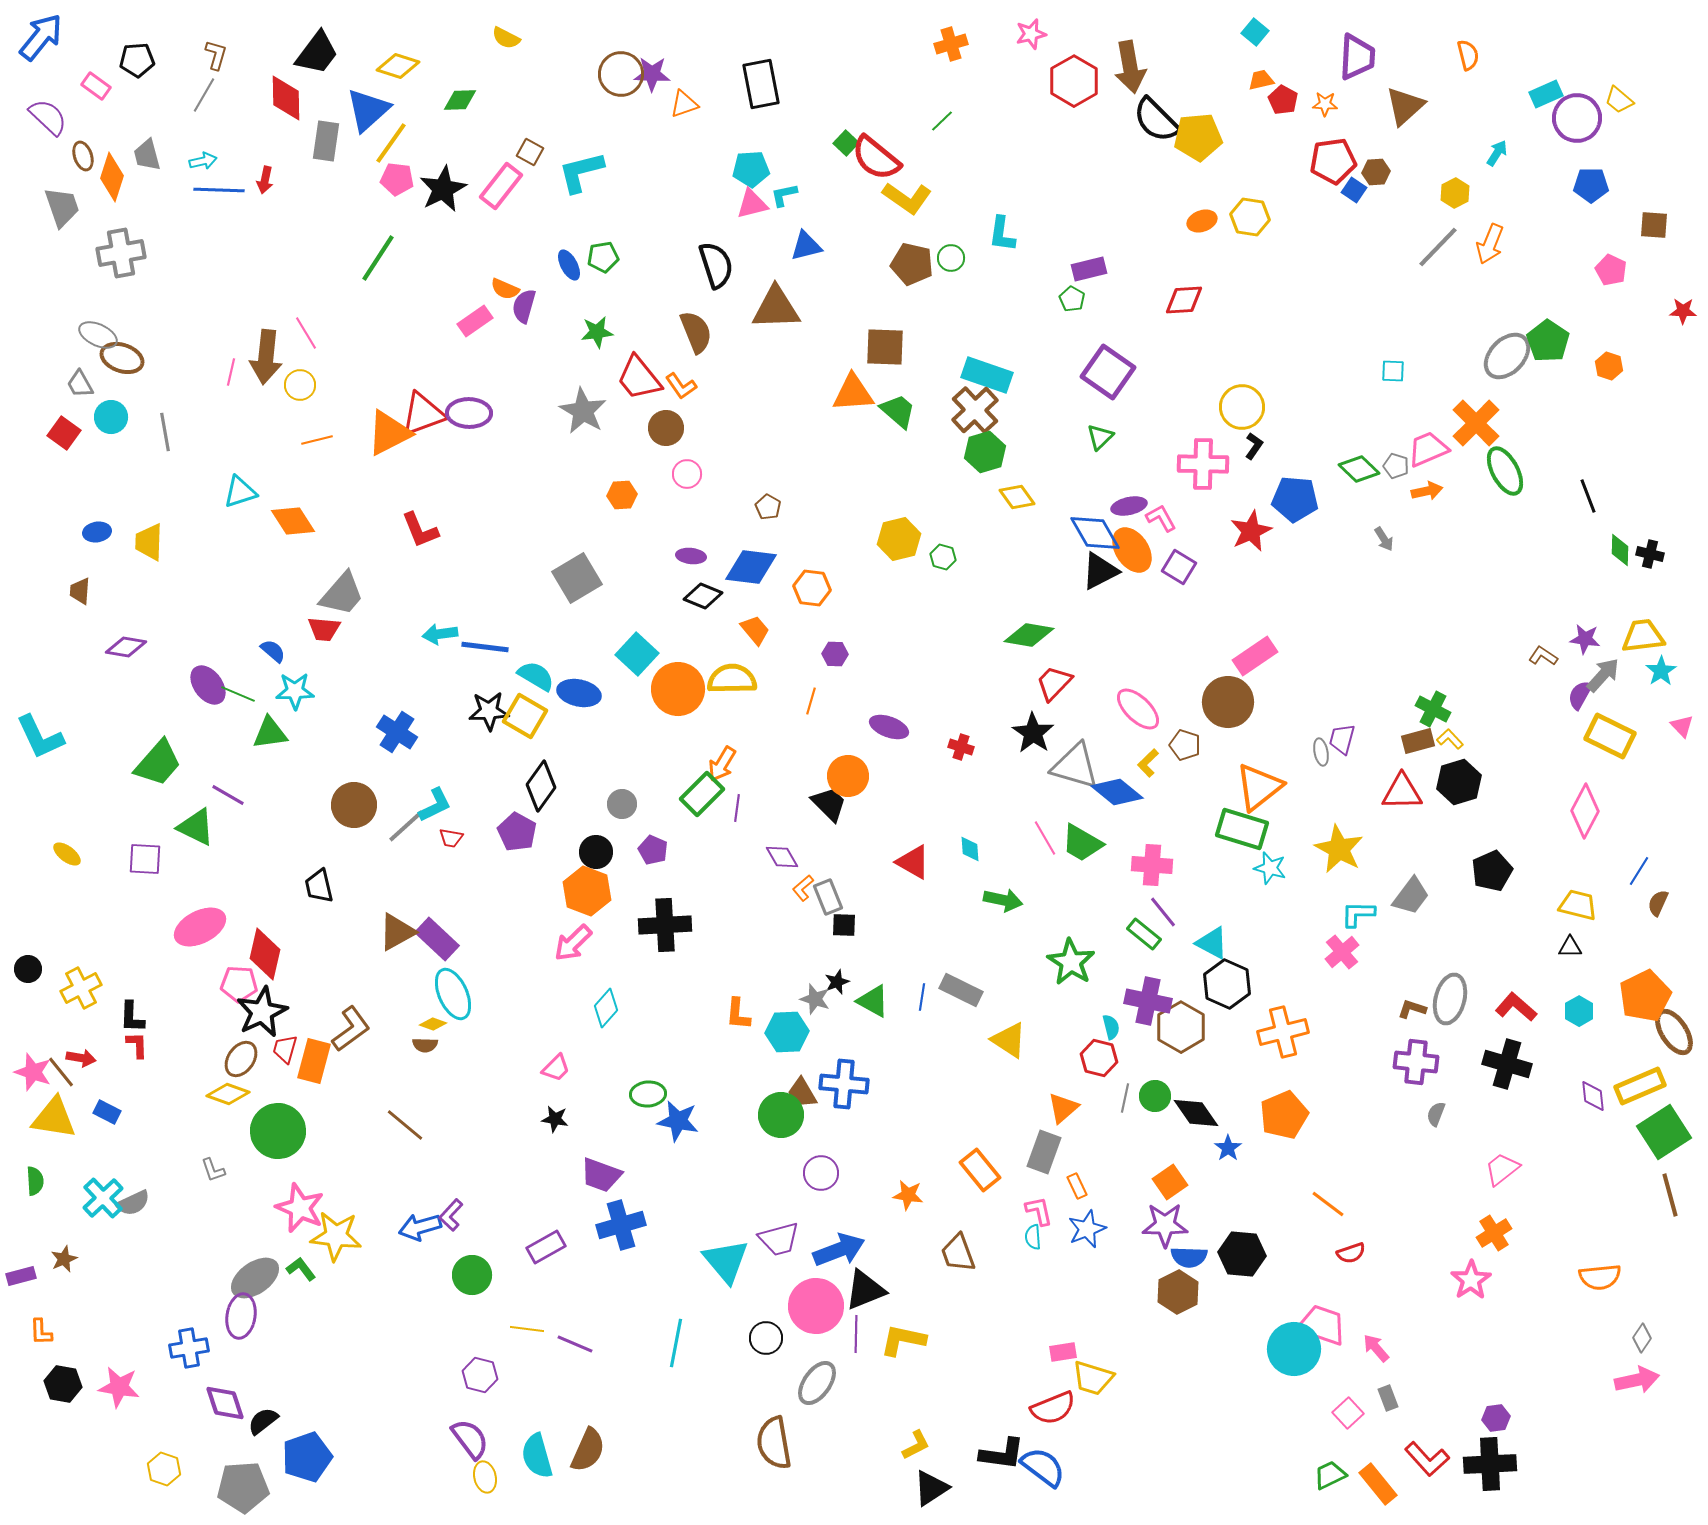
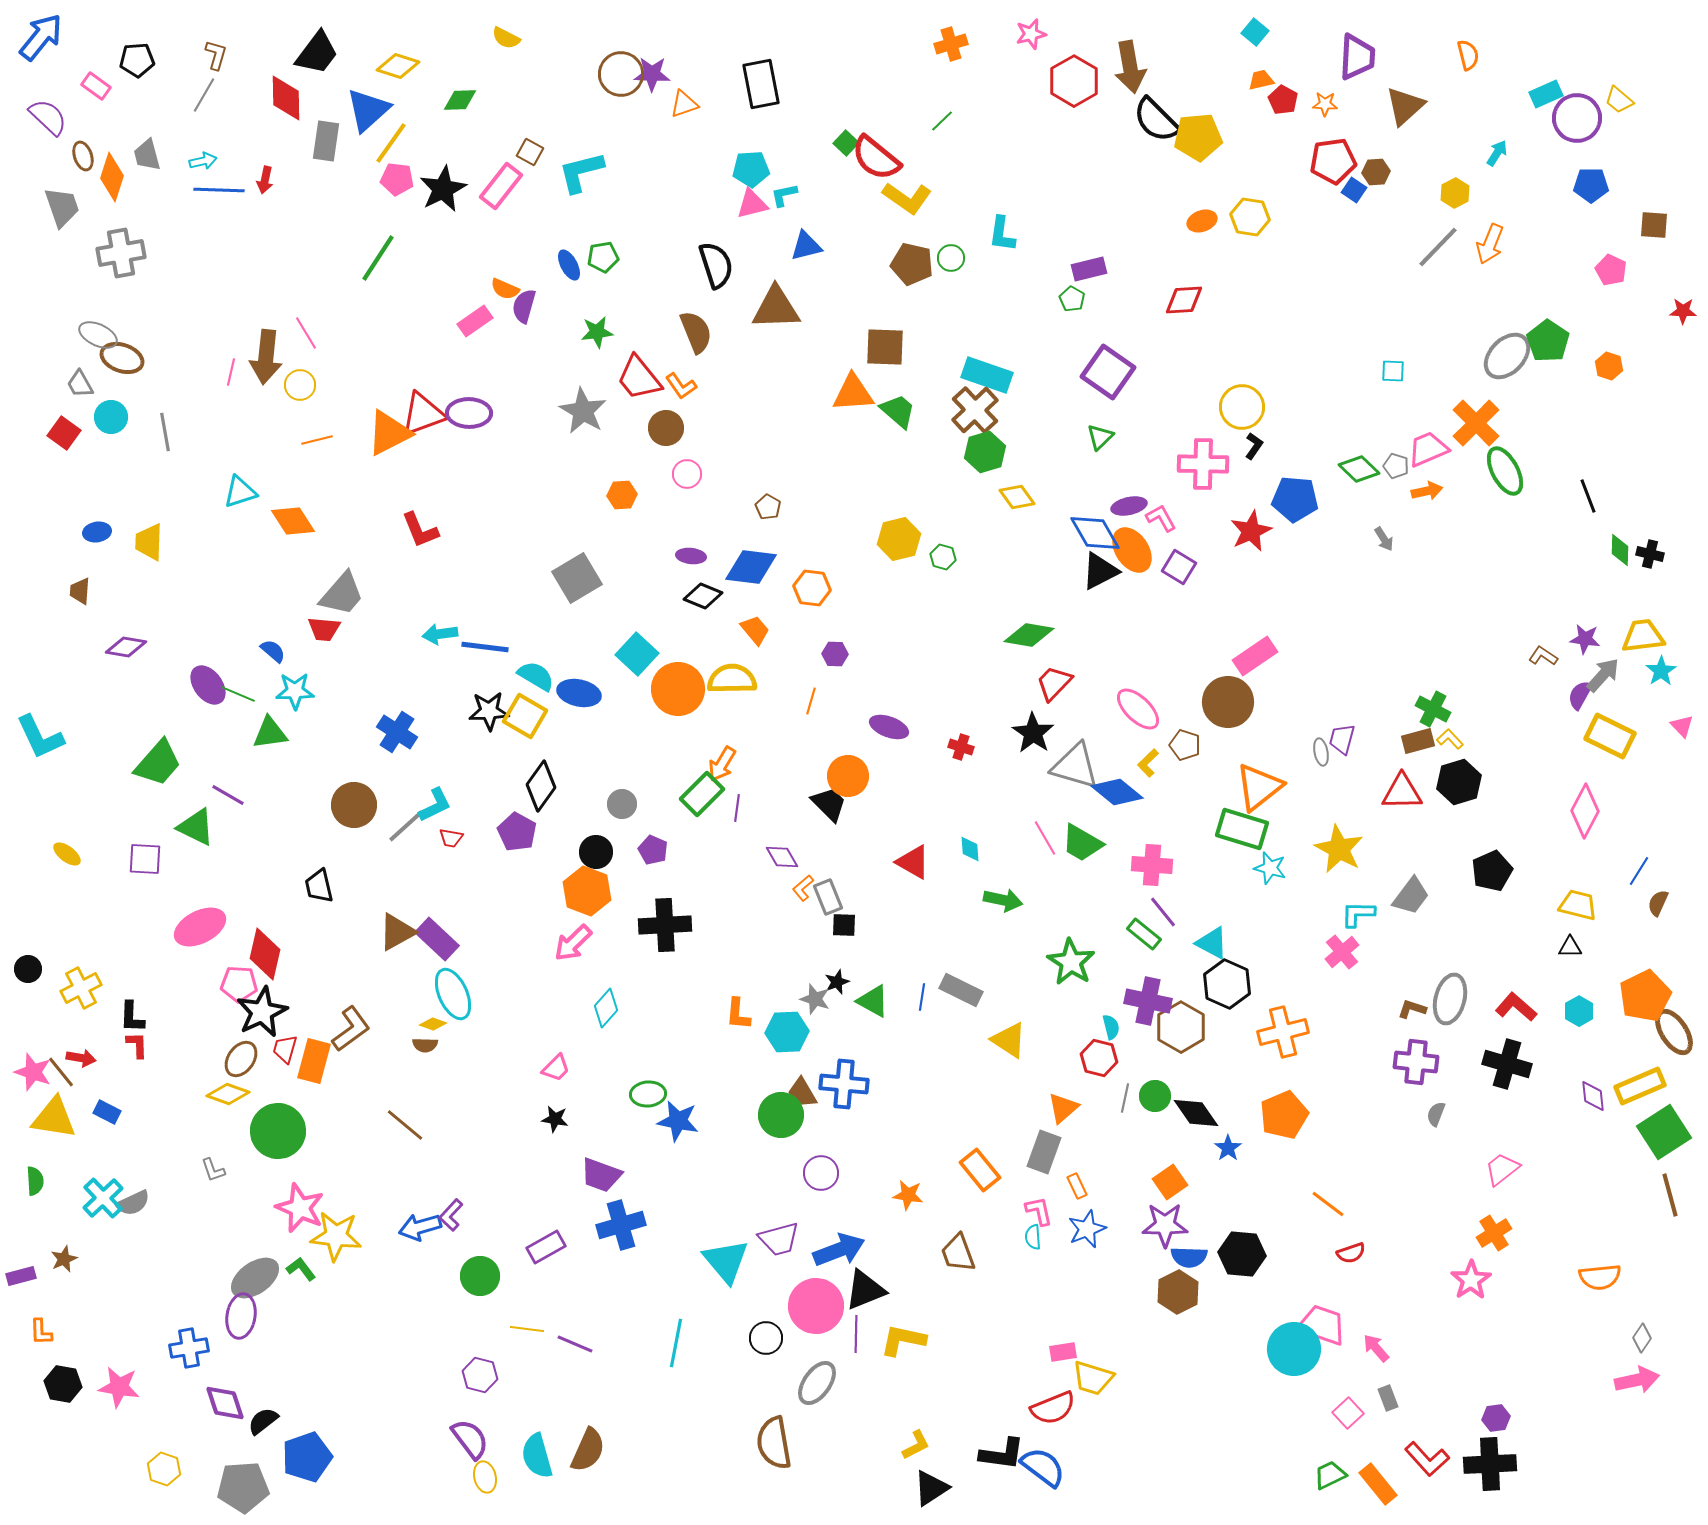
green circle at (472, 1275): moved 8 px right, 1 px down
